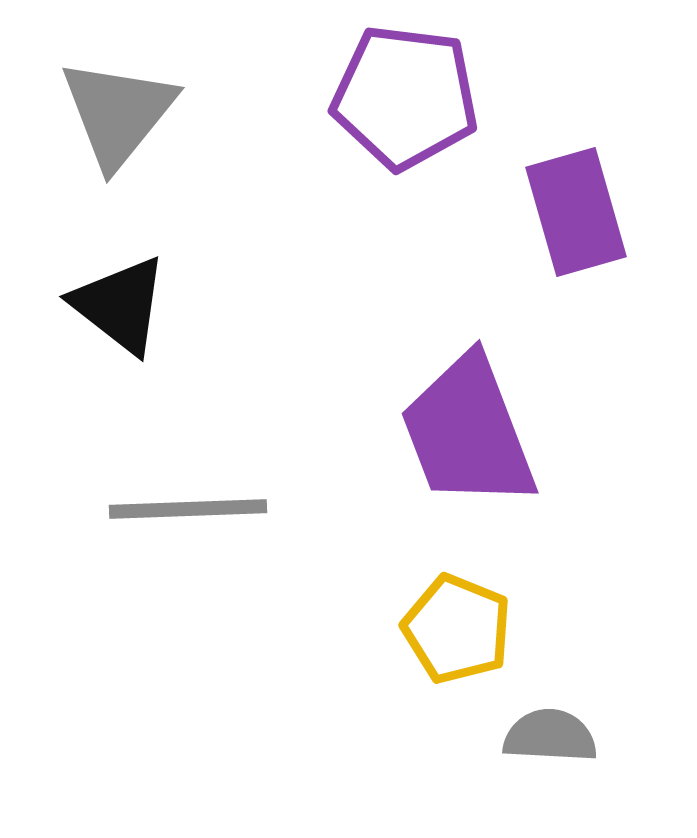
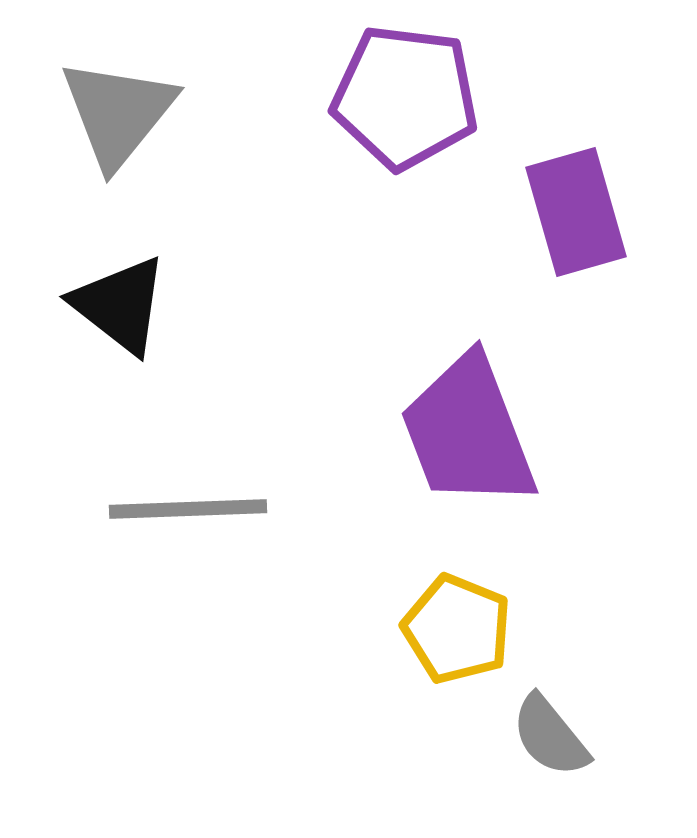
gray semicircle: rotated 132 degrees counterclockwise
